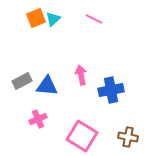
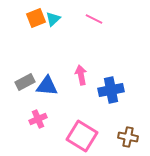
gray rectangle: moved 3 px right, 1 px down
